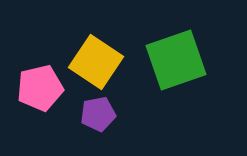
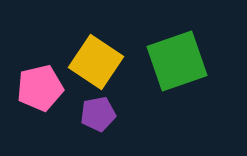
green square: moved 1 px right, 1 px down
